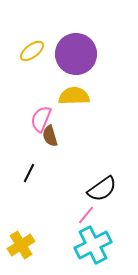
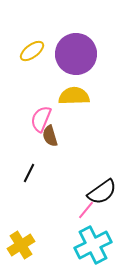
black semicircle: moved 3 px down
pink line: moved 5 px up
